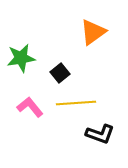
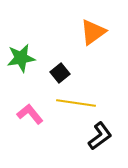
yellow line: rotated 12 degrees clockwise
pink L-shape: moved 7 px down
black L-shape: moved 2 px down; rotated 56 degrees counterclockwise
